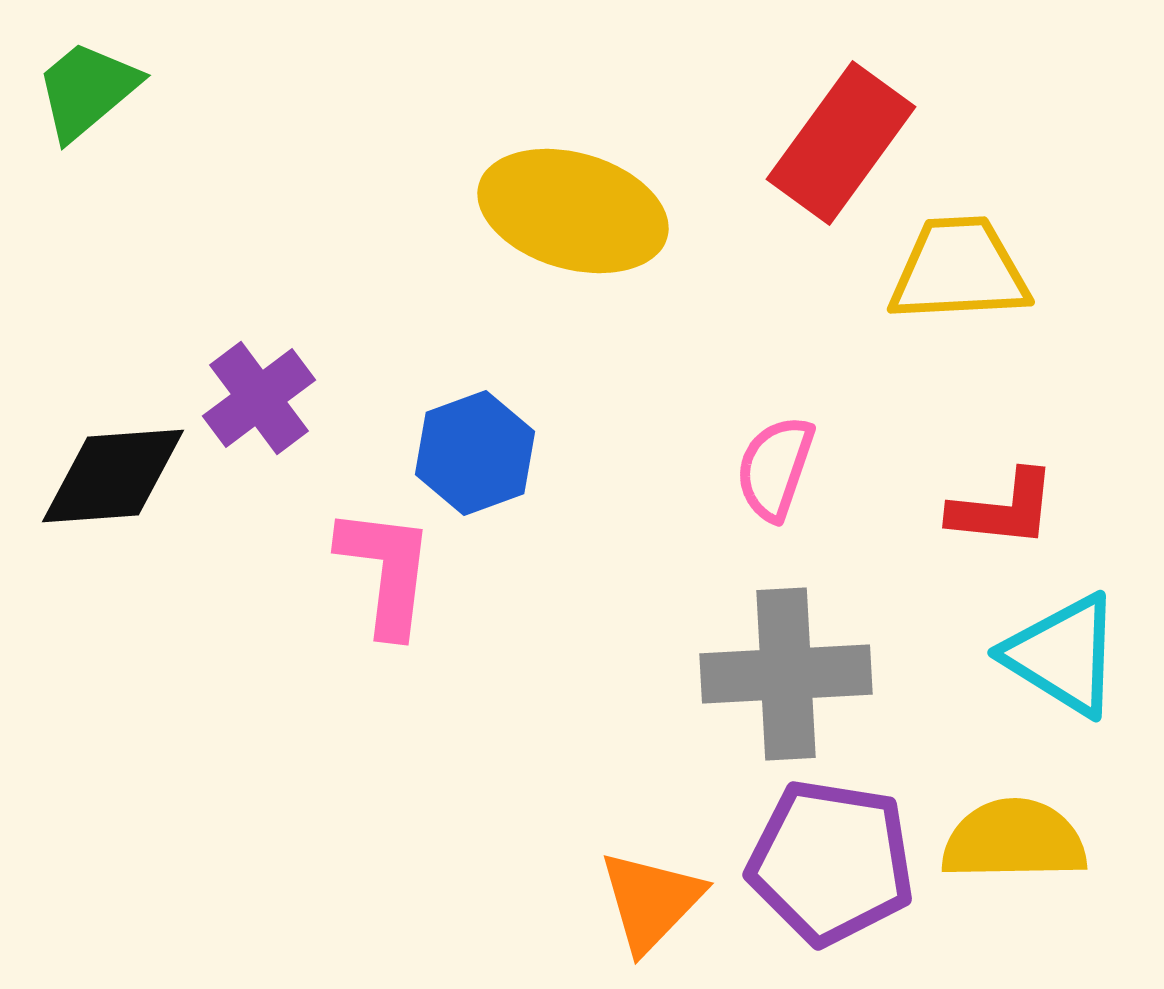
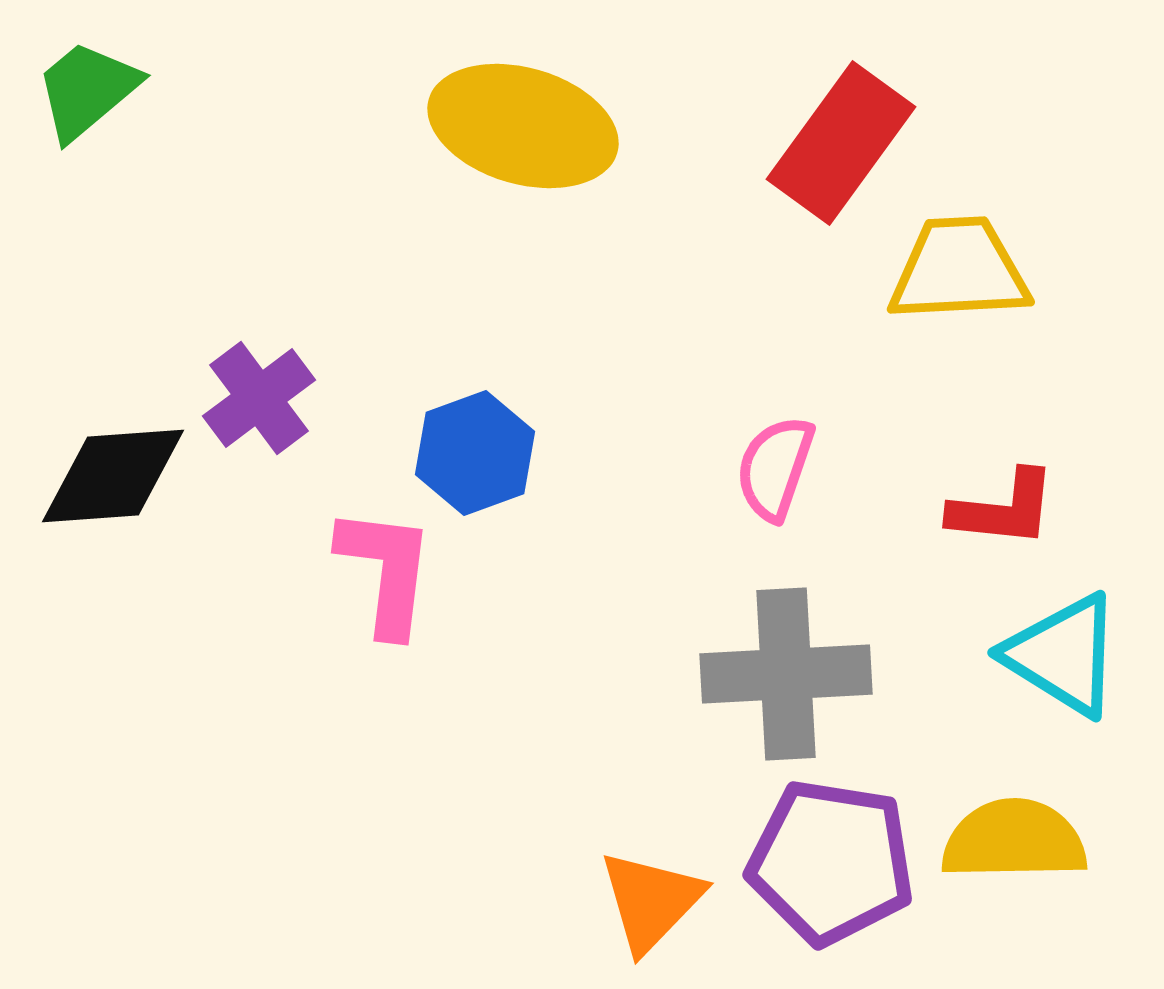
yellow ellipse: moved 50 px left, 85 px up
